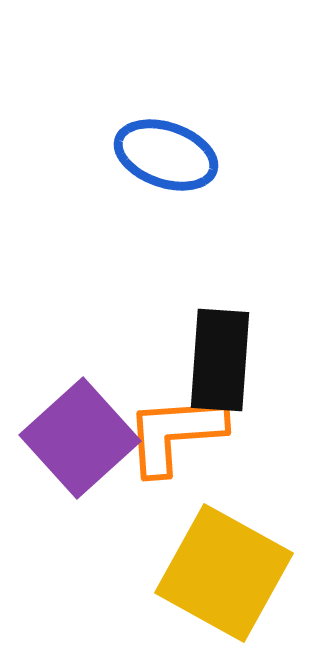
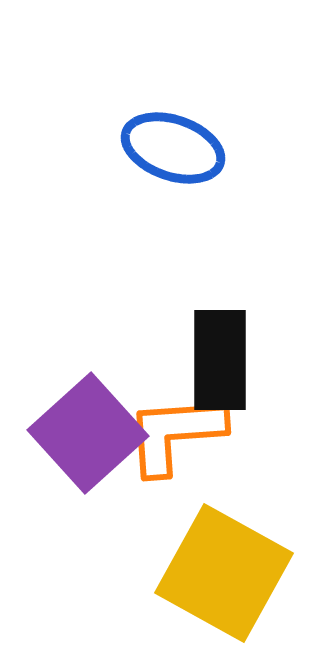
blue ellipse: moved 7 px right, 7 px up
black rectangle: rotated 4 degrees counterclockwise
purple square: moved 8 px right, 5 px up
